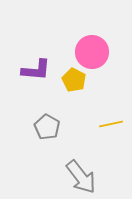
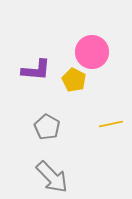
gray arrow: moved 29 px left; rotated 6 degrees counterclockwise
